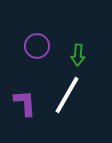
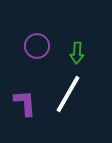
green arrow: moved 1 px left, 2 px up
white line: moved 1 px right, 1 px up
